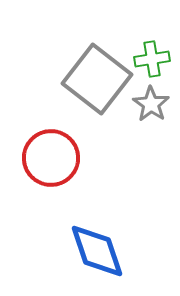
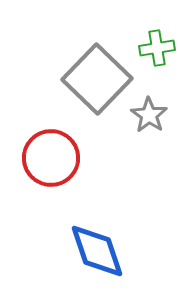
green cross: moved 5 px right, 11 px up
gray square: rotated 6 degrees clockwise
gray star: moved 2 px left, 11 px down
